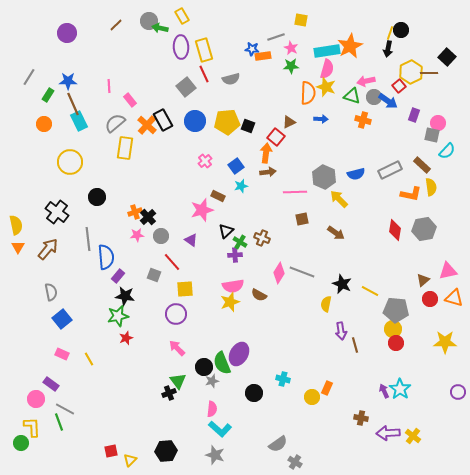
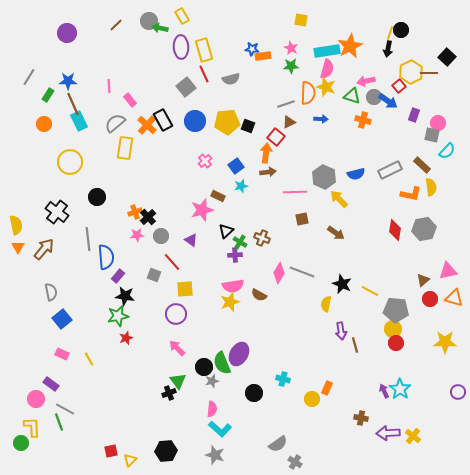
gray line at (276, 37): moved 10 px right, 67 px down
brown arrow at (48, 249): moved 4 px left
yellow circle at (312, 397): moved 2 px down
